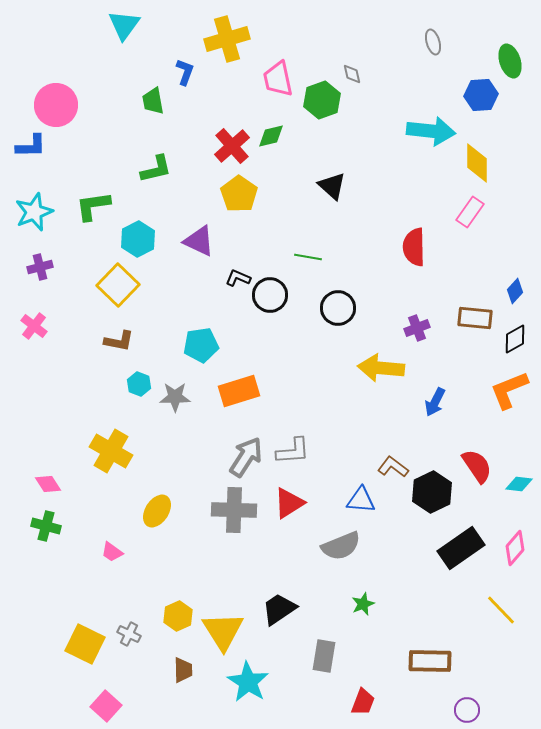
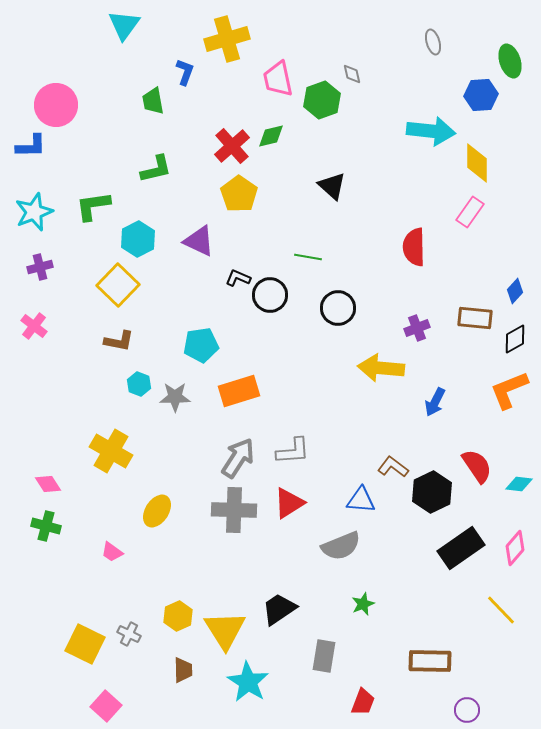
gray arrow at (246, 457): moved 8 px left, 1 px down
yellow triangle at (223, 631): moved 2 px right, 1 px up
